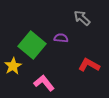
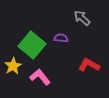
pink L-shape: moved 4 px left, 6 px up
